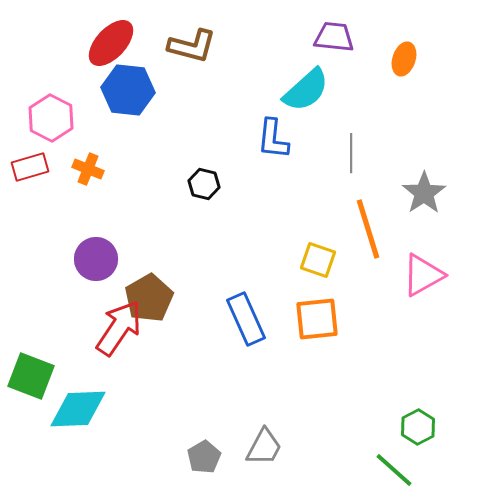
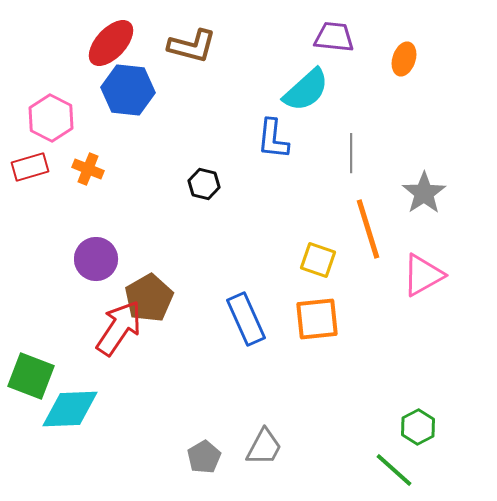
cyan diamond: moved 8 px left
